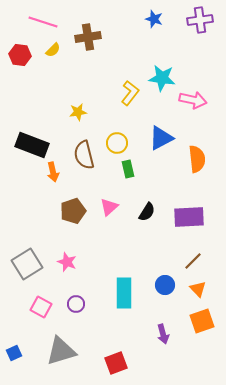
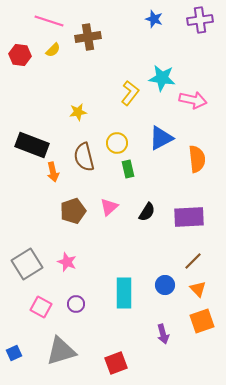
pink line: moved 6 px right, 1 px up
brown semicircle: moved 2 px down
